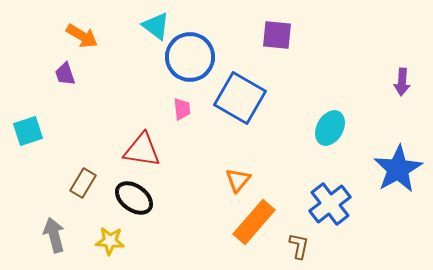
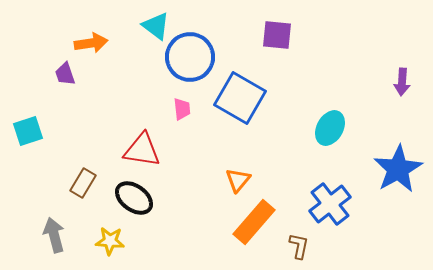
orange arrow: moved 9 px right, 7 px down; rotated 40 degrees counterclockwise
